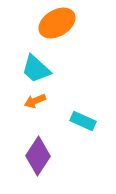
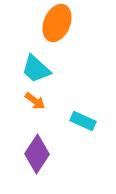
orange ellipse: rotated 36 degrees counterclockwise
orange arrow: rotated 120 degrees counterclockwise
purple diamond: moved 1 px left, 2 px up
